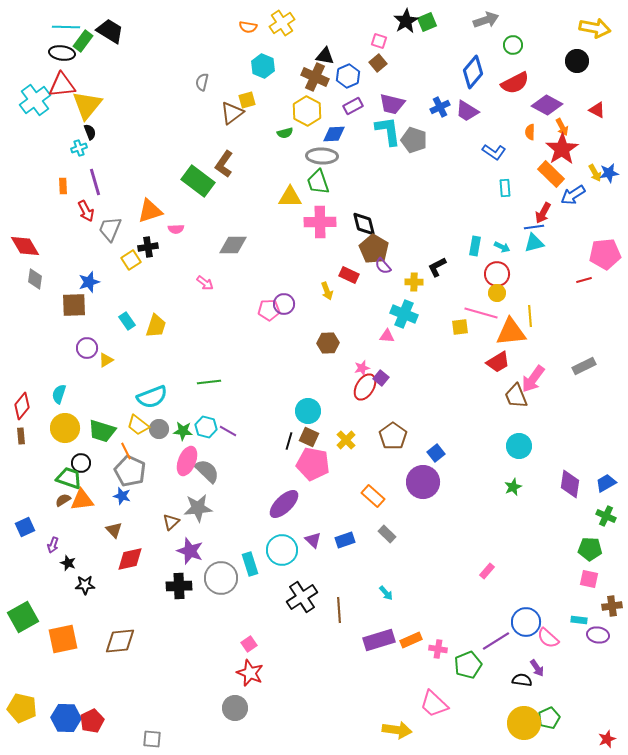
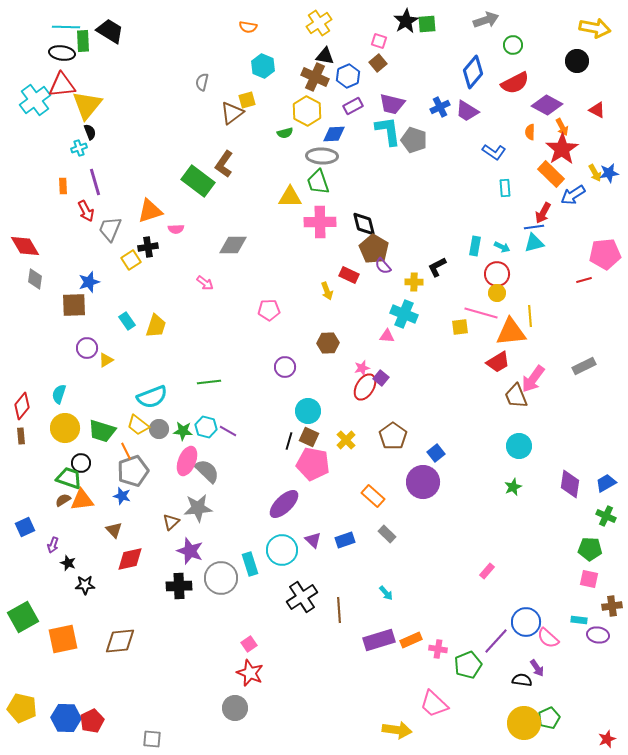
green square at (427, 22): moved 2 px down; rotated 18 degrees clockwise
yellow cross at (282, 23): moved 37 px right
green rectangle at (83, 41): rotated 40 degrees counterclockwise
purple circle at (284, 304): moved 1 px right, 63 px down
gray pentagon at (130, 471): moved 3 px right; rotated 28 degrees clockwise
purple line at (496, 641): rotated 16 degrees counterclockwise
